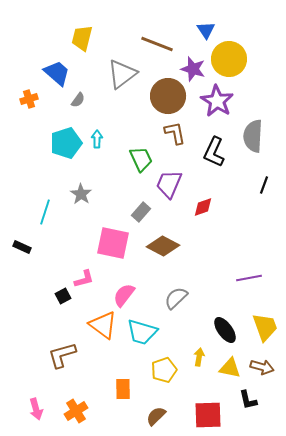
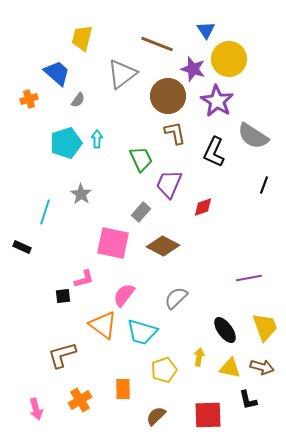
gray semicircle at (253, 136): rotated 60 degrees counterclockwise
black square at (63, 296): rotated 21 degrees clockwise
orange cross at (76, 411): moved 4 px right, 11 px up
